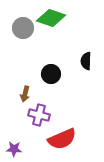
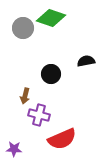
black semicircle: rotated 78 degrees clockwise
brown arrow: moved 2 px down
